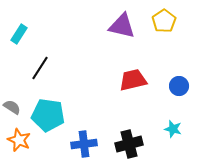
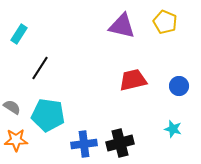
yellow pentagon: moved 1 px right, 1 px down; rotated 15 degrees counterclockwise
orange star: moved 3 px left; rotated 25 degrees counterclockwise
black cross: moved 9 px left, 1 px up
